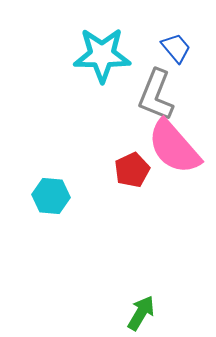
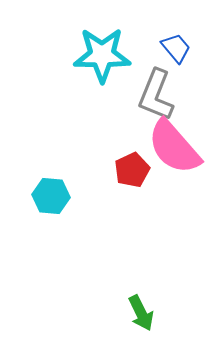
green arrow: rotated 123 degrees clockwise
